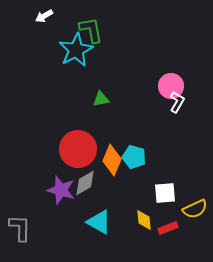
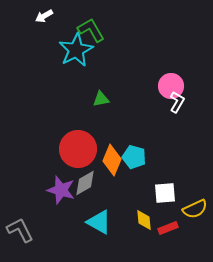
green L-shape: rotated 20 degrees counterclockwise
gray L-shape: moved 2 px down; rotated 28 degrees counterclockwise
